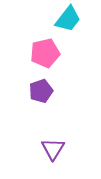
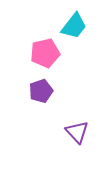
cyan trapezoid: moved 6 px right, 7 px down
purple triangle: moved 24 px right, 17 px up; rotated 15 degrees counterclockwise
